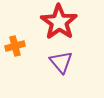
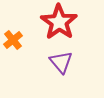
orange cross: moved 2 px left, 6 px up; rotated 24 degrees counterclockwise
